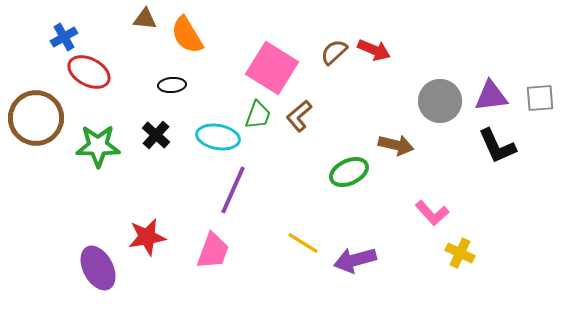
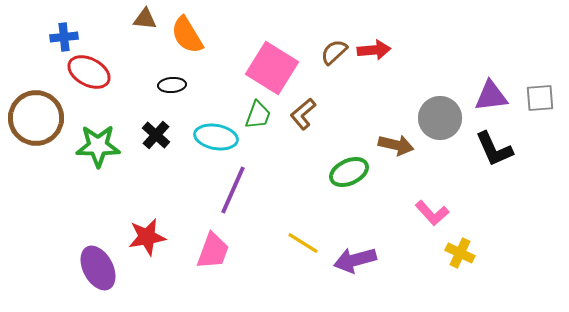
blue cross: rotated 24 degrees clockwise
red arrow: rotated 28 degrees counterclockwise
gray circle: moved 17 px down
brown L-shape: moved 4 px right, 2 px up
cyan ellipse: moved 2 px left
black L-shape: moved 3 px left, 3 px down
